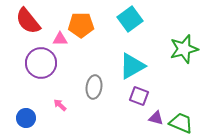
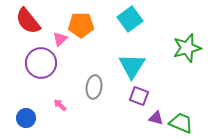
pink triangle: rotated 42 degrees counterclockwise
green star: moved 3 px right, 1 px up
cyan triangle: rotated 28 degrees counterclockwise
